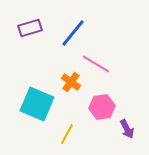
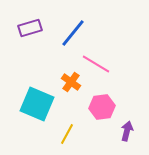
purple arrow: moved 2 px down; rotated 138 degrees counterclockwise
